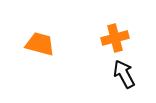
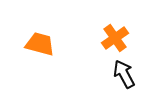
orange cross: rotated 20 degrees counterclockwise
